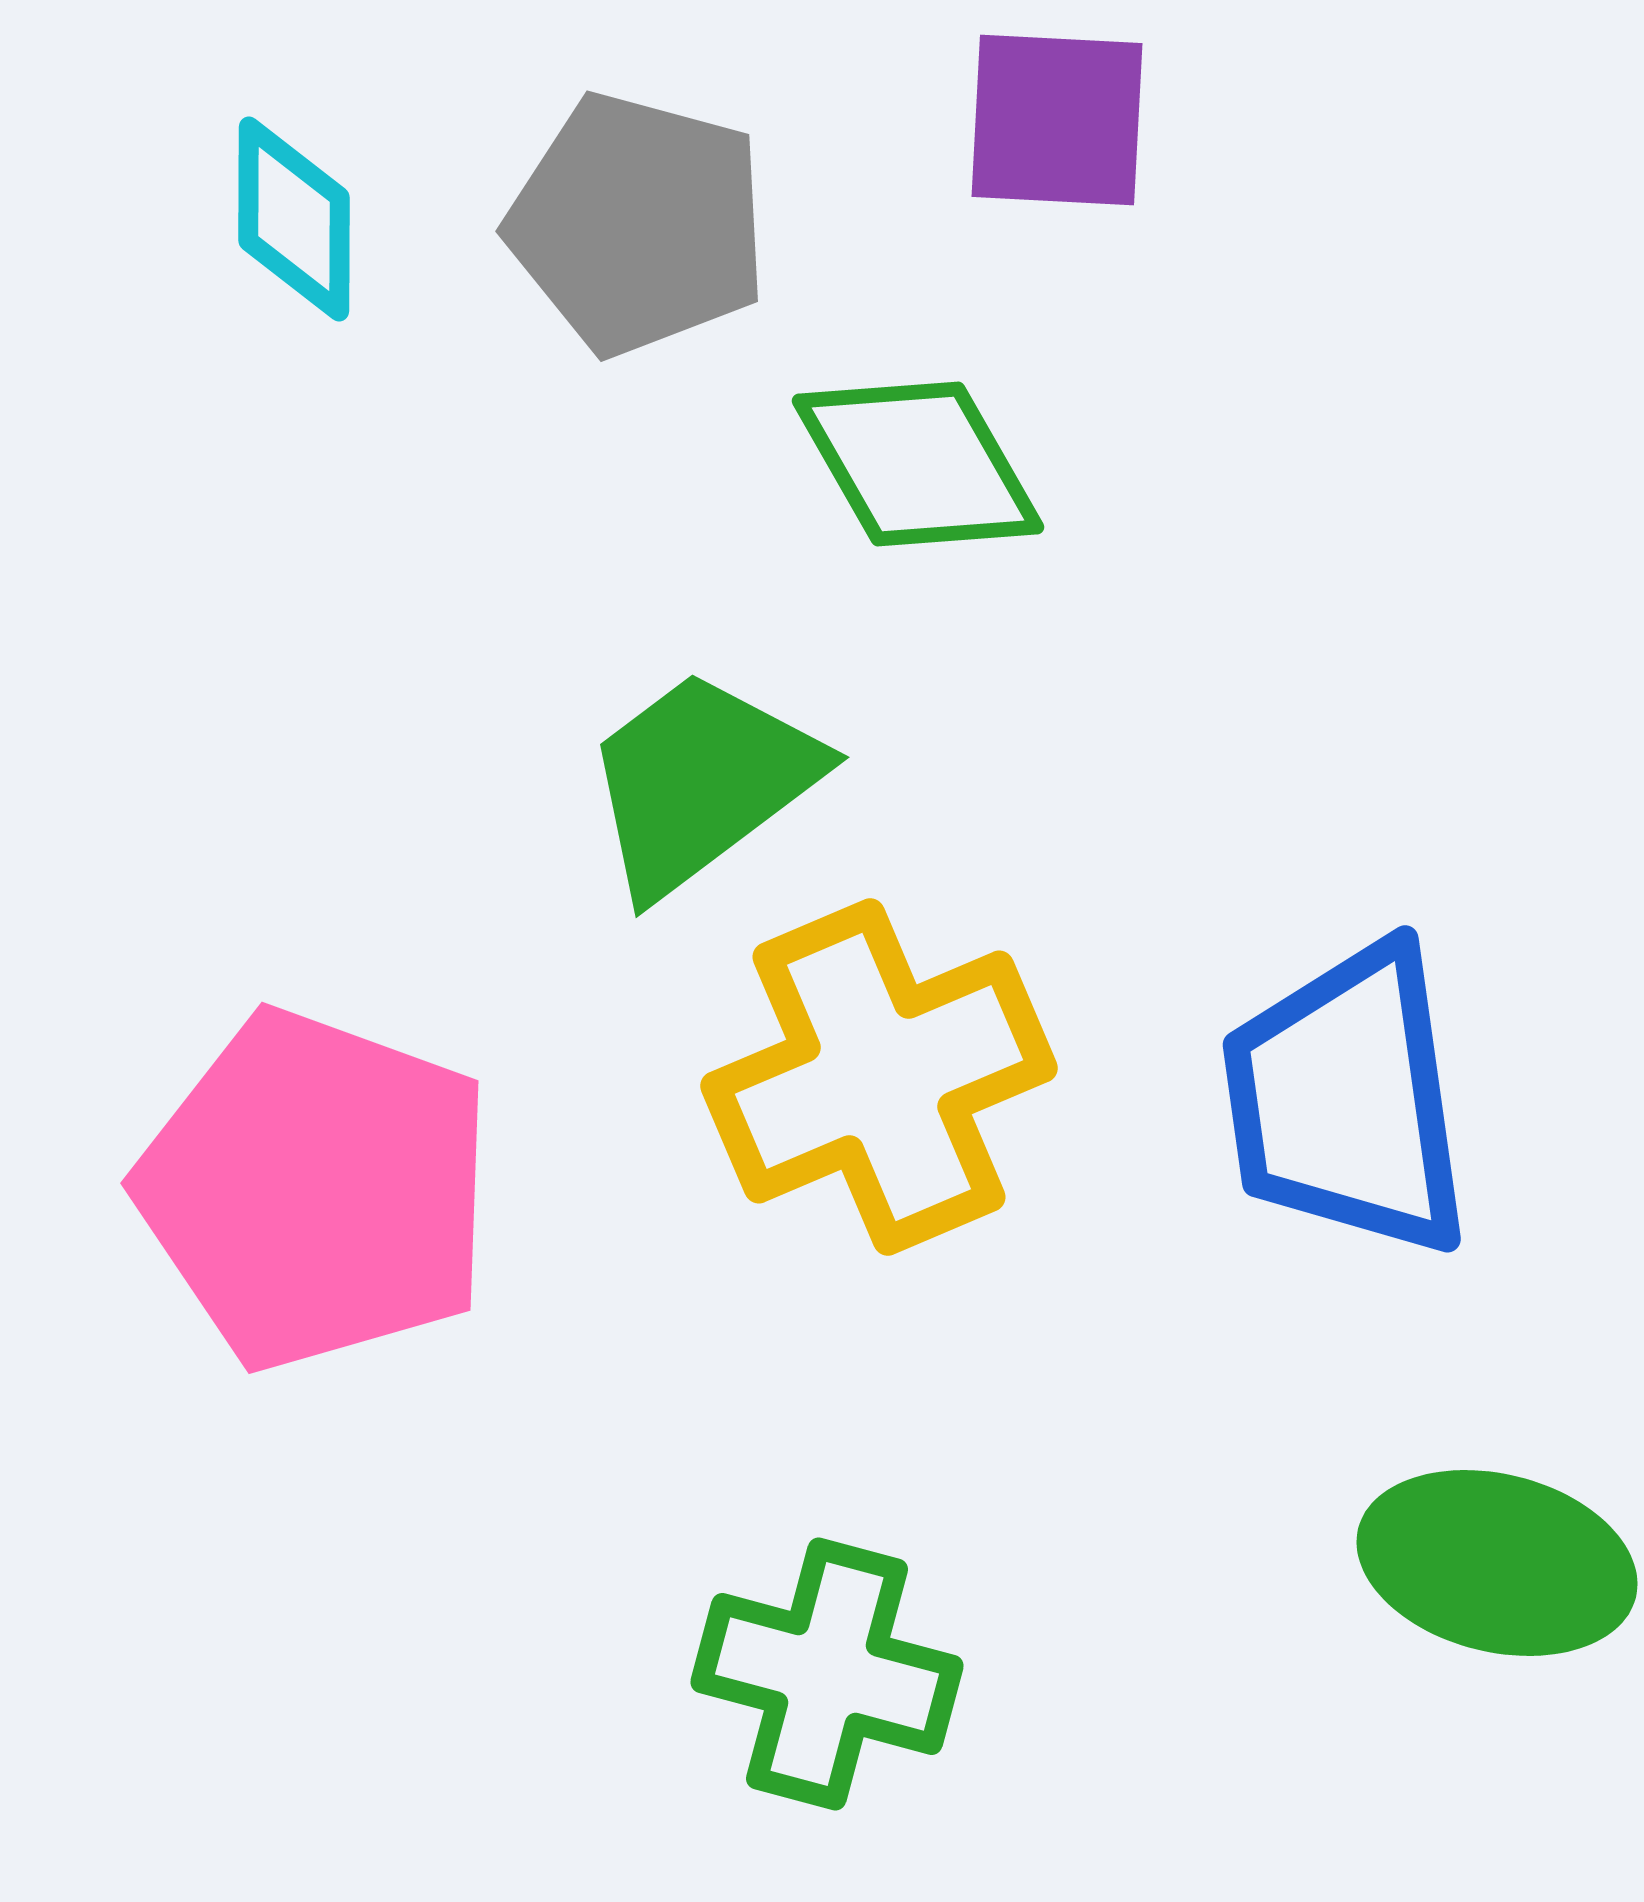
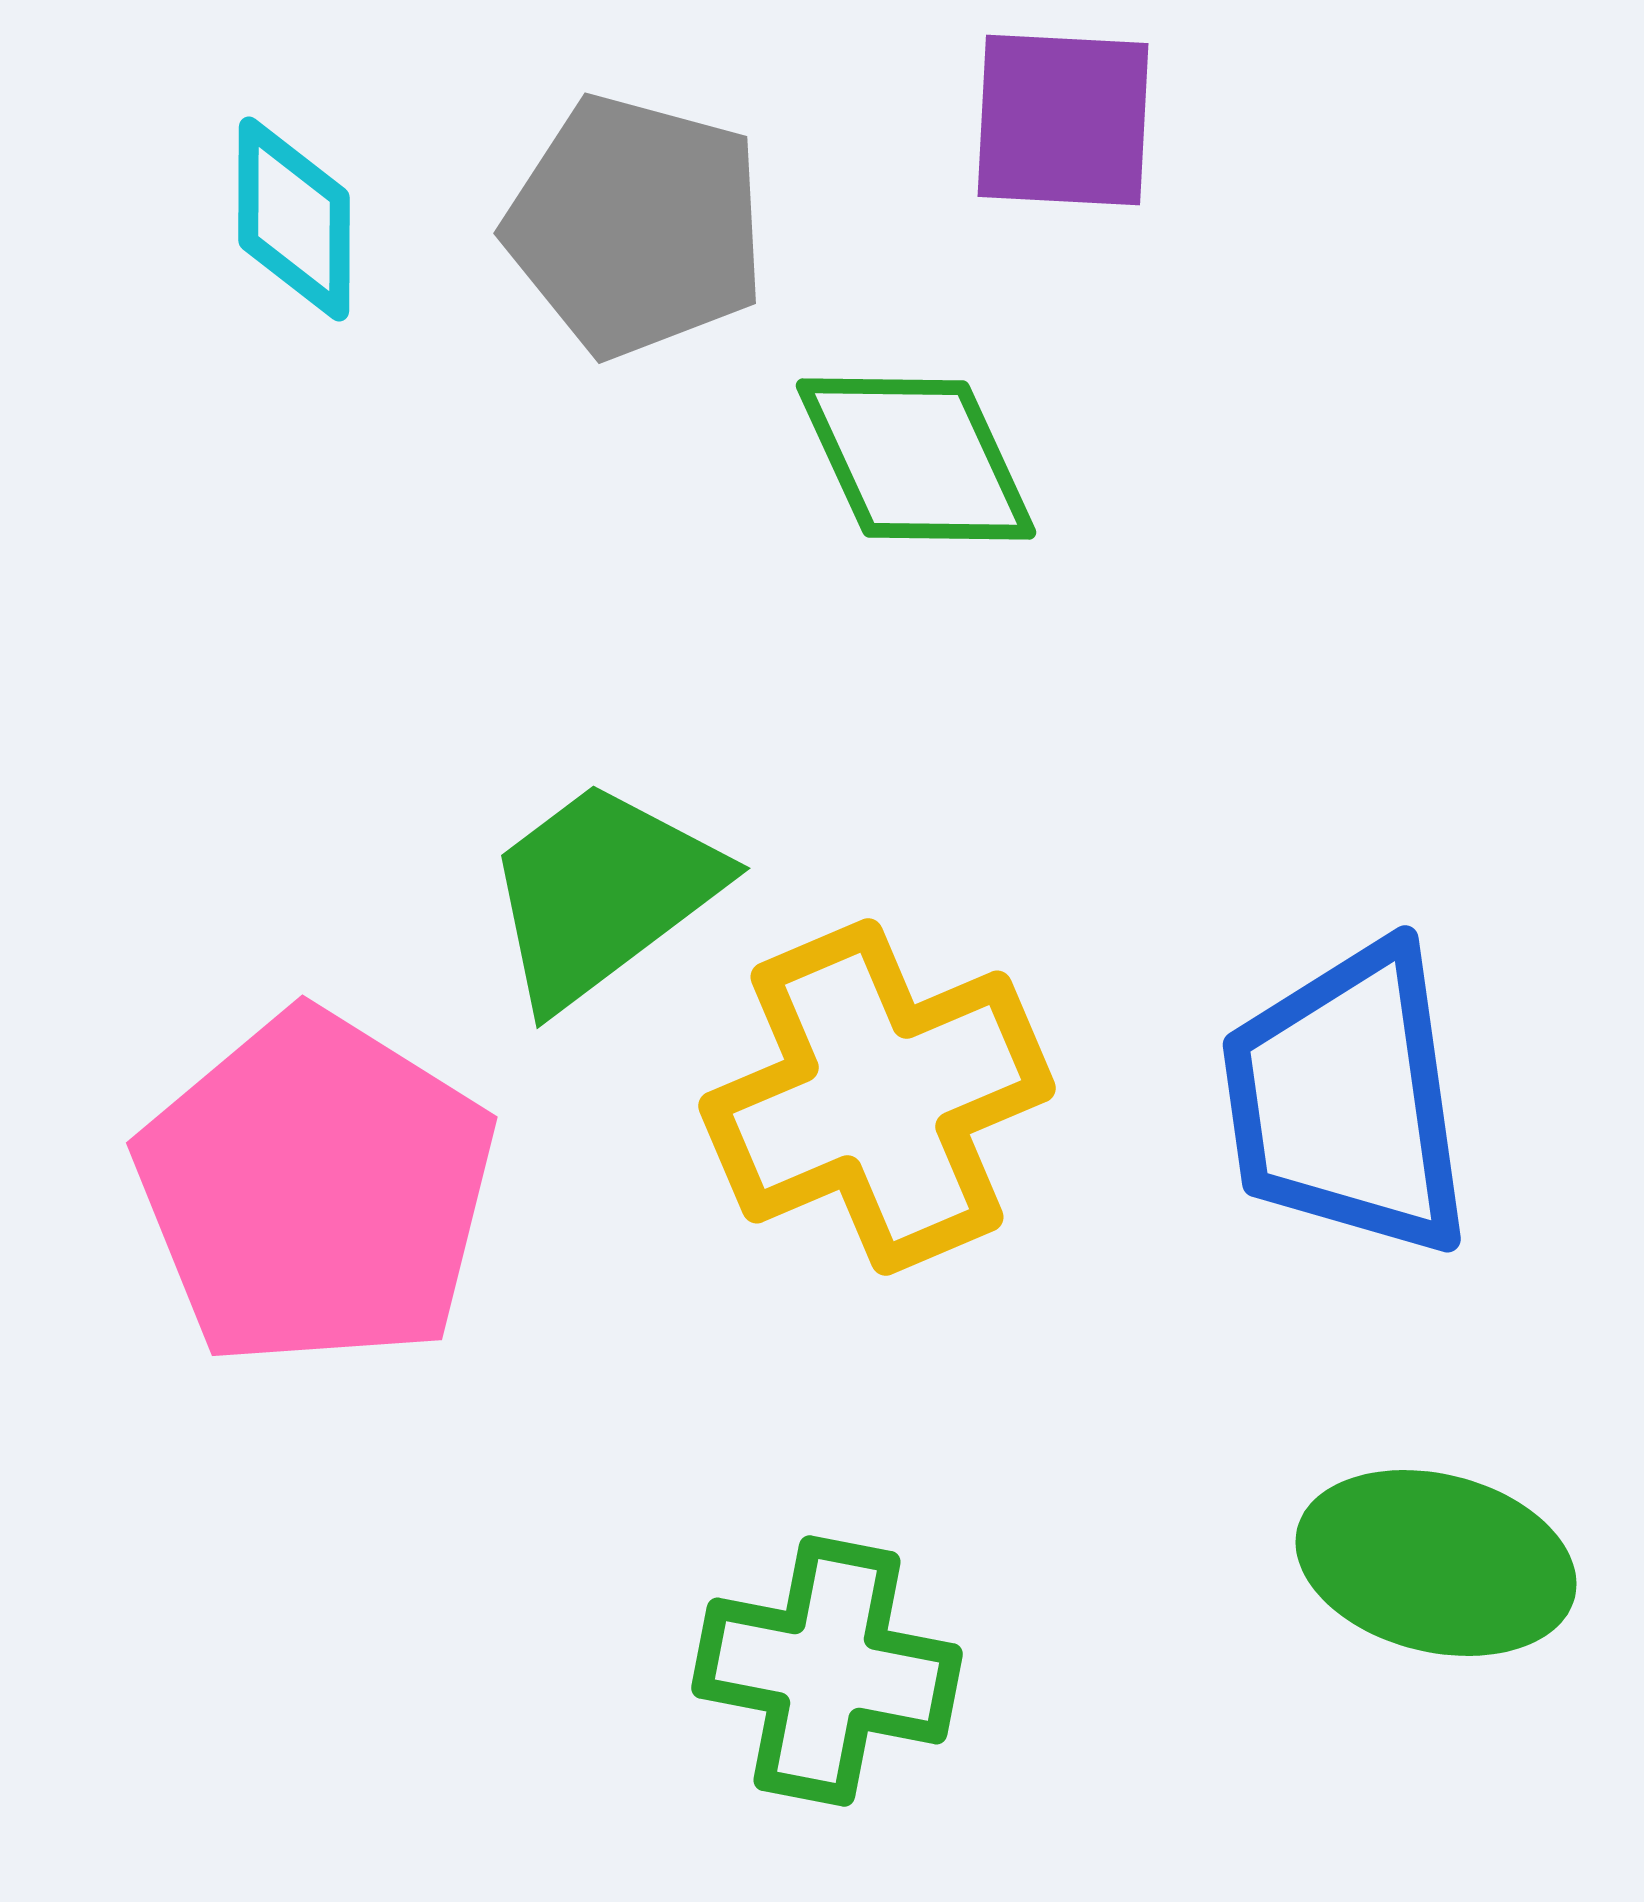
purple square: moved 6 px right
gray pentagon: moved 2 px left, 2 px down
green diamond: moved 2 px left, 5 px up; rotated 5 degrees clockwise
green trapezoid: moved 99 px left, 111 px down
yellow cross: moved 2 px left, 20 px down
pink pentagon: rotated 12 degrees clockwise
green ellipse: moved 61 px left
green cross: moved 3 px up; rotated 4 degrees counterclockwise
